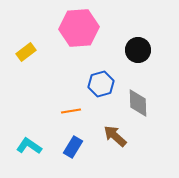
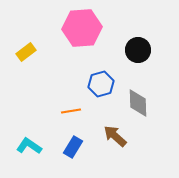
pink hexagon: moved 3 px right
